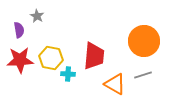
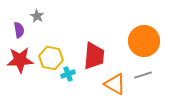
cyan cross: rotated 24 degrees counterclockwise
